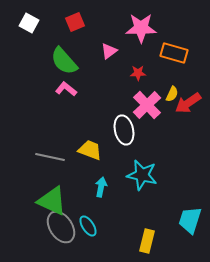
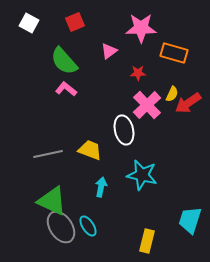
gray line: moved 2 px left, 3 px up; rotated 24 degrees counterclockwise
